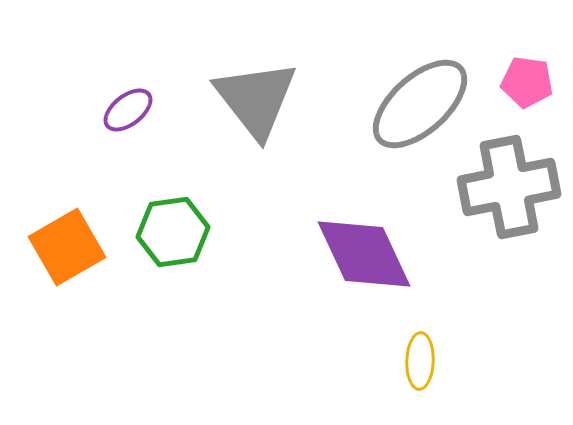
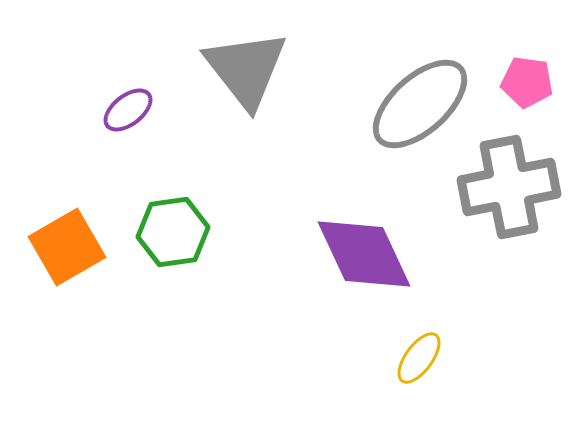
gray triangle: moved 10 px left, 30 px up
yellow ellipse: moved 1 px left, 3 px up; rotated 34 degrees clockwise
